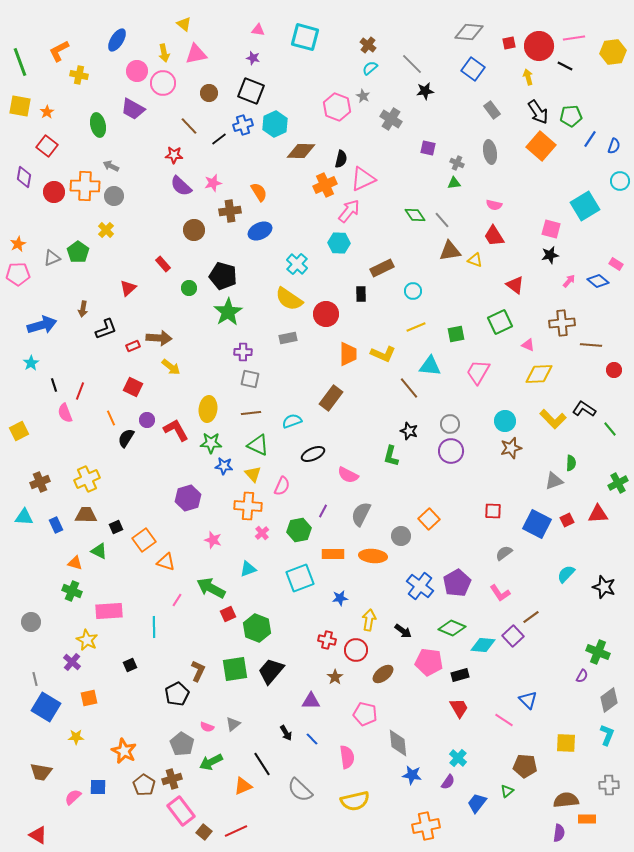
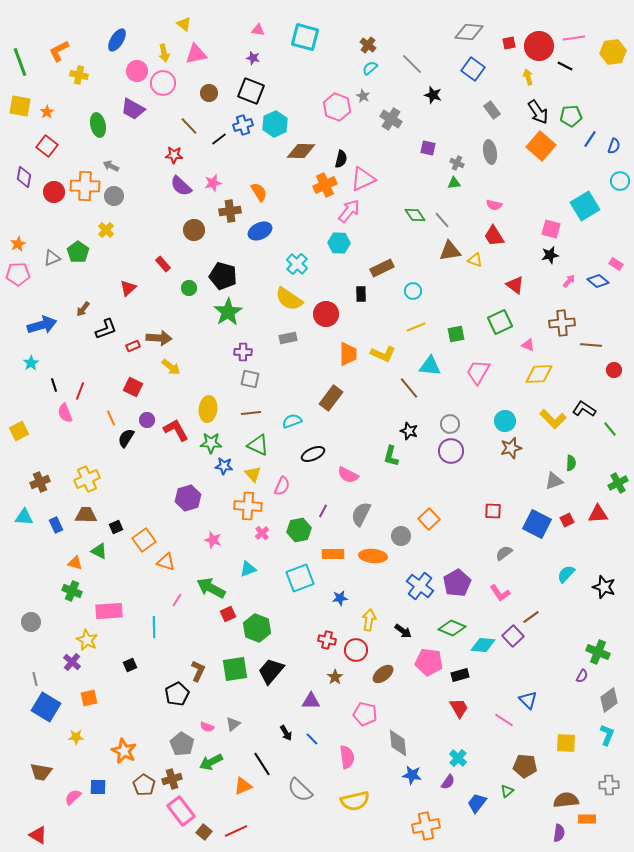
black star at (425, 91): moved 8 px right, 4 px down; rotated 24 degrees clockwise
brown arrow at (83, 309): rotated 28 degrees clockwise
